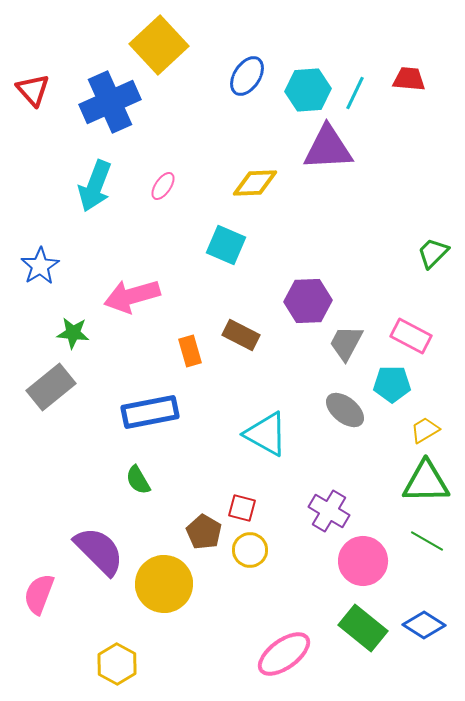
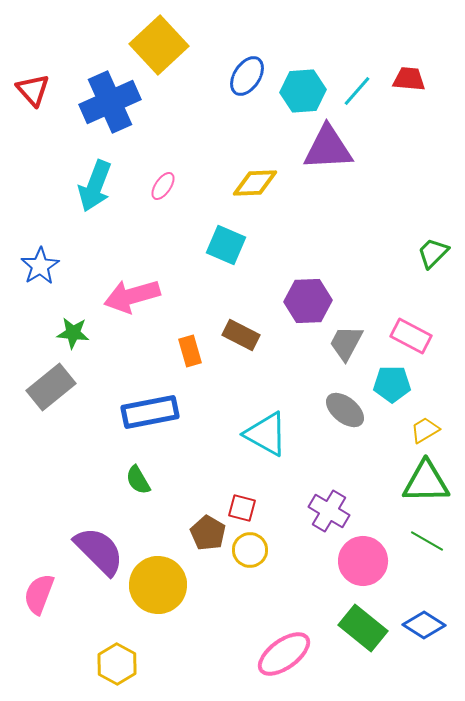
cyan hexagon at (308, 90): moved 5 px left, 1 px down
cyan line at (355, 93): moved 2 px right, 2 px up; rotated 16 degrees clockwise
brown pentagon at (204, 532): moved 4 px right, 1 px down
yellow circle at (164, 584): moved 6 px left, 1 px down
